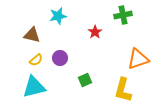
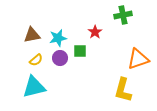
cyan star: moved 22 px down
brown triangle: rotated 24 degrees counterclockwise
green square: moved 5 px left, 29 px up; rotated 24 degrees clockwise
